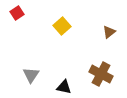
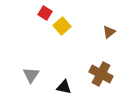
red square: moved 28 px right; rotated 24 degrees counterclockwise
